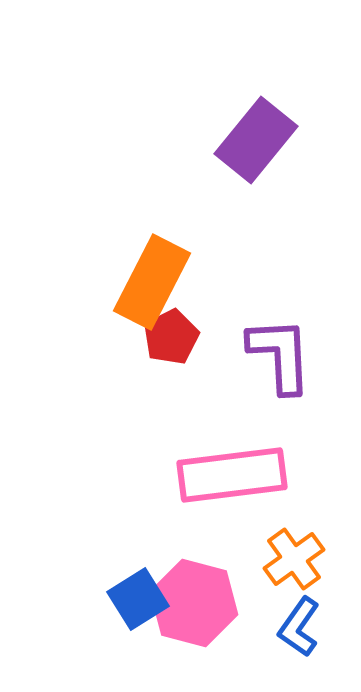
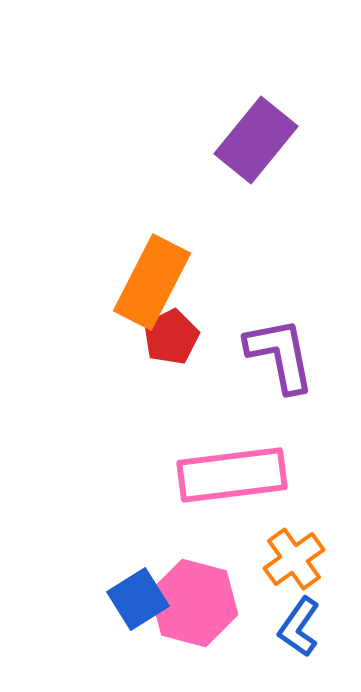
purple L-shape: rotated 8 degrees counterclockwise
